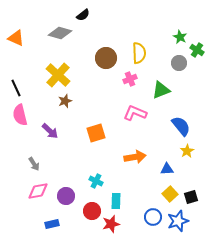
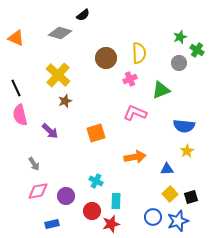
green star: rotated 24 degrees clockwise
blue semicircle: moved 3 px right; rotated 135 degrees clockwise
